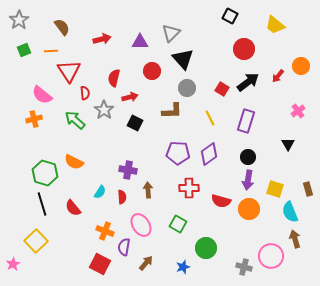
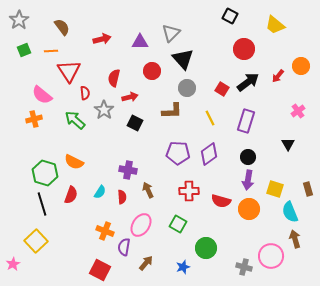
red cross at (189, 188): moved 3 px down
brown arrow at (148, 190): rotated 21 degrees counterclockwise
red semicircle at (73, 208): moved 2 px left, 13 px up; rotated 120 degrees counterclockwise
pink ellipse at (141, 225): rotated 65 degrees clockwise
red square at (100, 264): moved 6 px down
